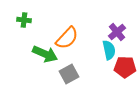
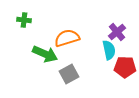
orange semicircle: rotated 150 degrees counterclockwise
